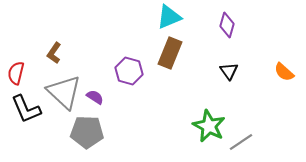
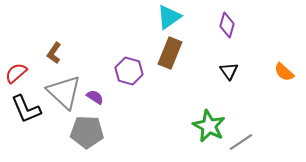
cyan triangle: rotated 12 degrees counterclockwise
red semicircle: rotated 35 degrees clockwise
